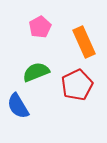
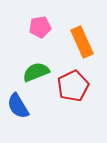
pink pentagon: rotated 20 degrees clockwise
orange rectangle: moved 2 px left
red pentagon: moved 4 px left, 1 px down
